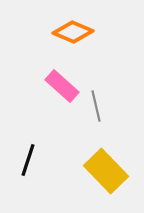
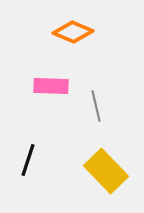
pink rectangle: moved 11 px left; rotated 40 degrees counterclockwise
